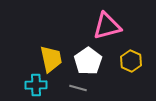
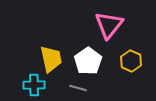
pink triangle: moved 2 px right, 1 px up; rotated 36 degrees counterclockwise
cyan cross: moved 2 px left
